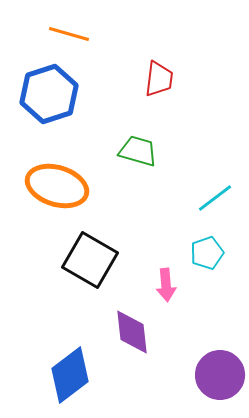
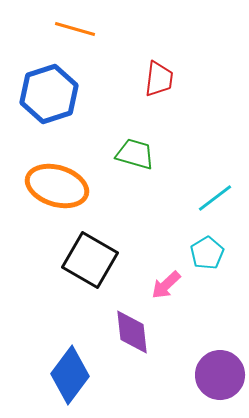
orange line: moved 6 px right, 5 px up
green trapezoid: moved 3 px left, 3 px down
cyan pentagon: rotated 12 degrees counterclockwise
pink arrow: rotated 52 degrees clockwise
blue diamond: rotated 16 degrees counterclockwise
